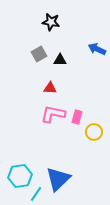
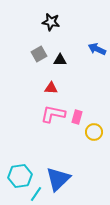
red triangle: moved 1 px right
